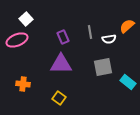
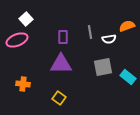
orange semicircle: rotated 21 degrees clockwise
purple rectangle: rotated 24 degrees clockwise
cyan rectangle: moved 5 px up
